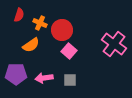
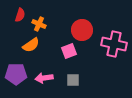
red semicircle: moved 1 px right
orange cross: moved 1 px left, 1 px down
red circle: moved 20 px right
pink cross: rotated 25 degrees counterclockwise
pink square: rotated 28 degrees clockwise
gray square: moved 3 px right
